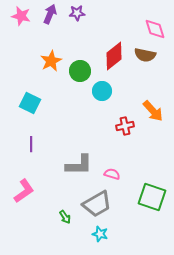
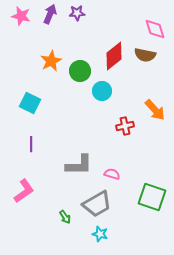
orange arrow: moved 2 px right, 1 px up
